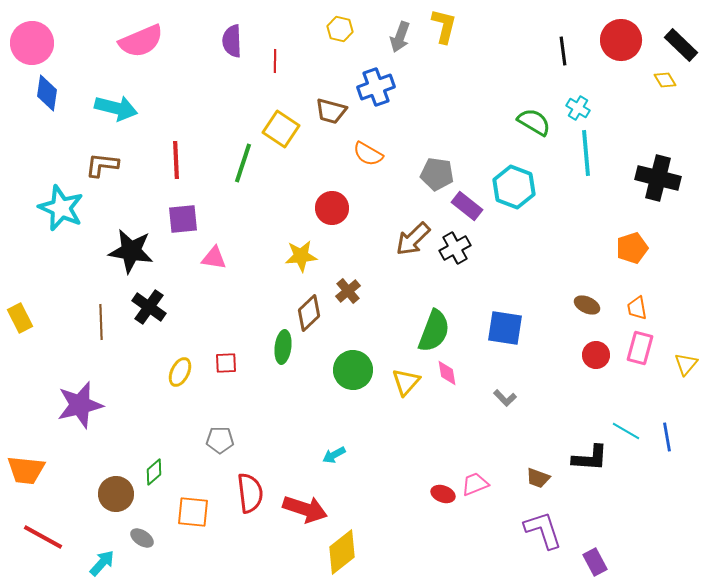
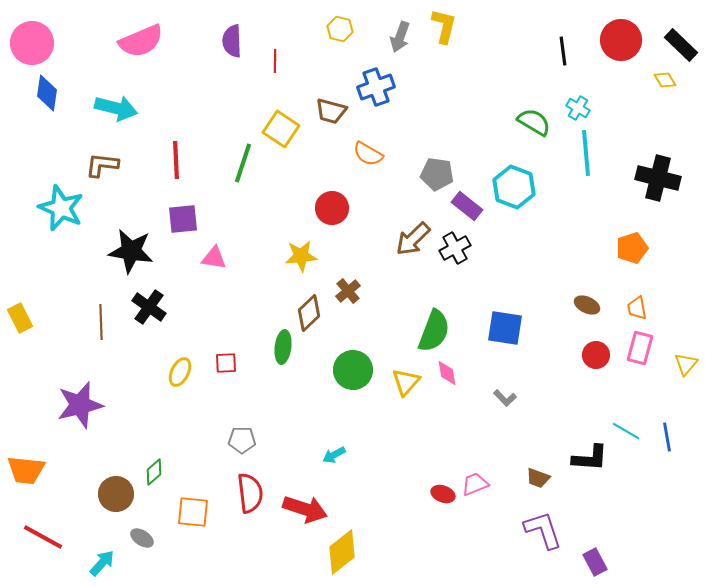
gray pentagon at (220, 440): moved 22 px right
